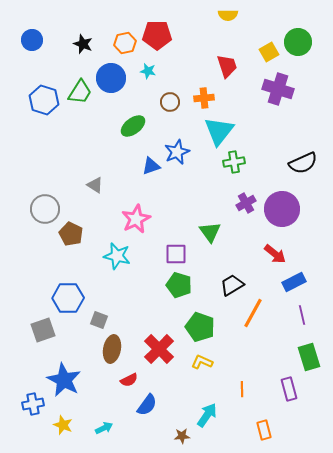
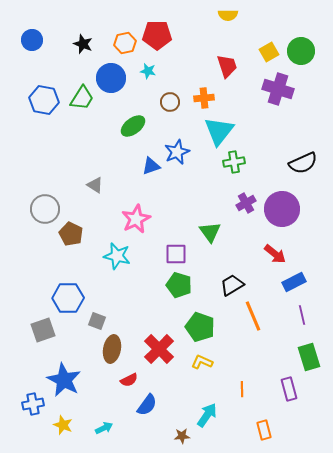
green circle at (298, 42): moved 3 px right, 9 px down
green trapezoid at (80, 92): moved 2 px right, 6 px down
blue hexagon at (44, 100): rotated 8 degrees counterclockwise
orange line at (253, 313): moved 3 px down; rotated 52 degrees counterclockwise
gray square at (99, 320): moved 2 px left, 1 px down
